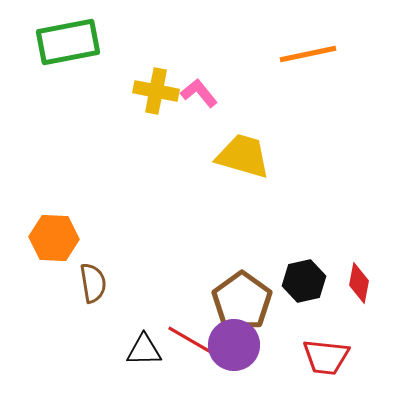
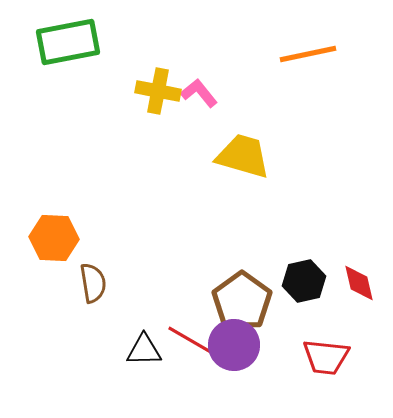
yellow cross: moved 2 px right
red diamond: rotated 24 degrees counterclockwise
